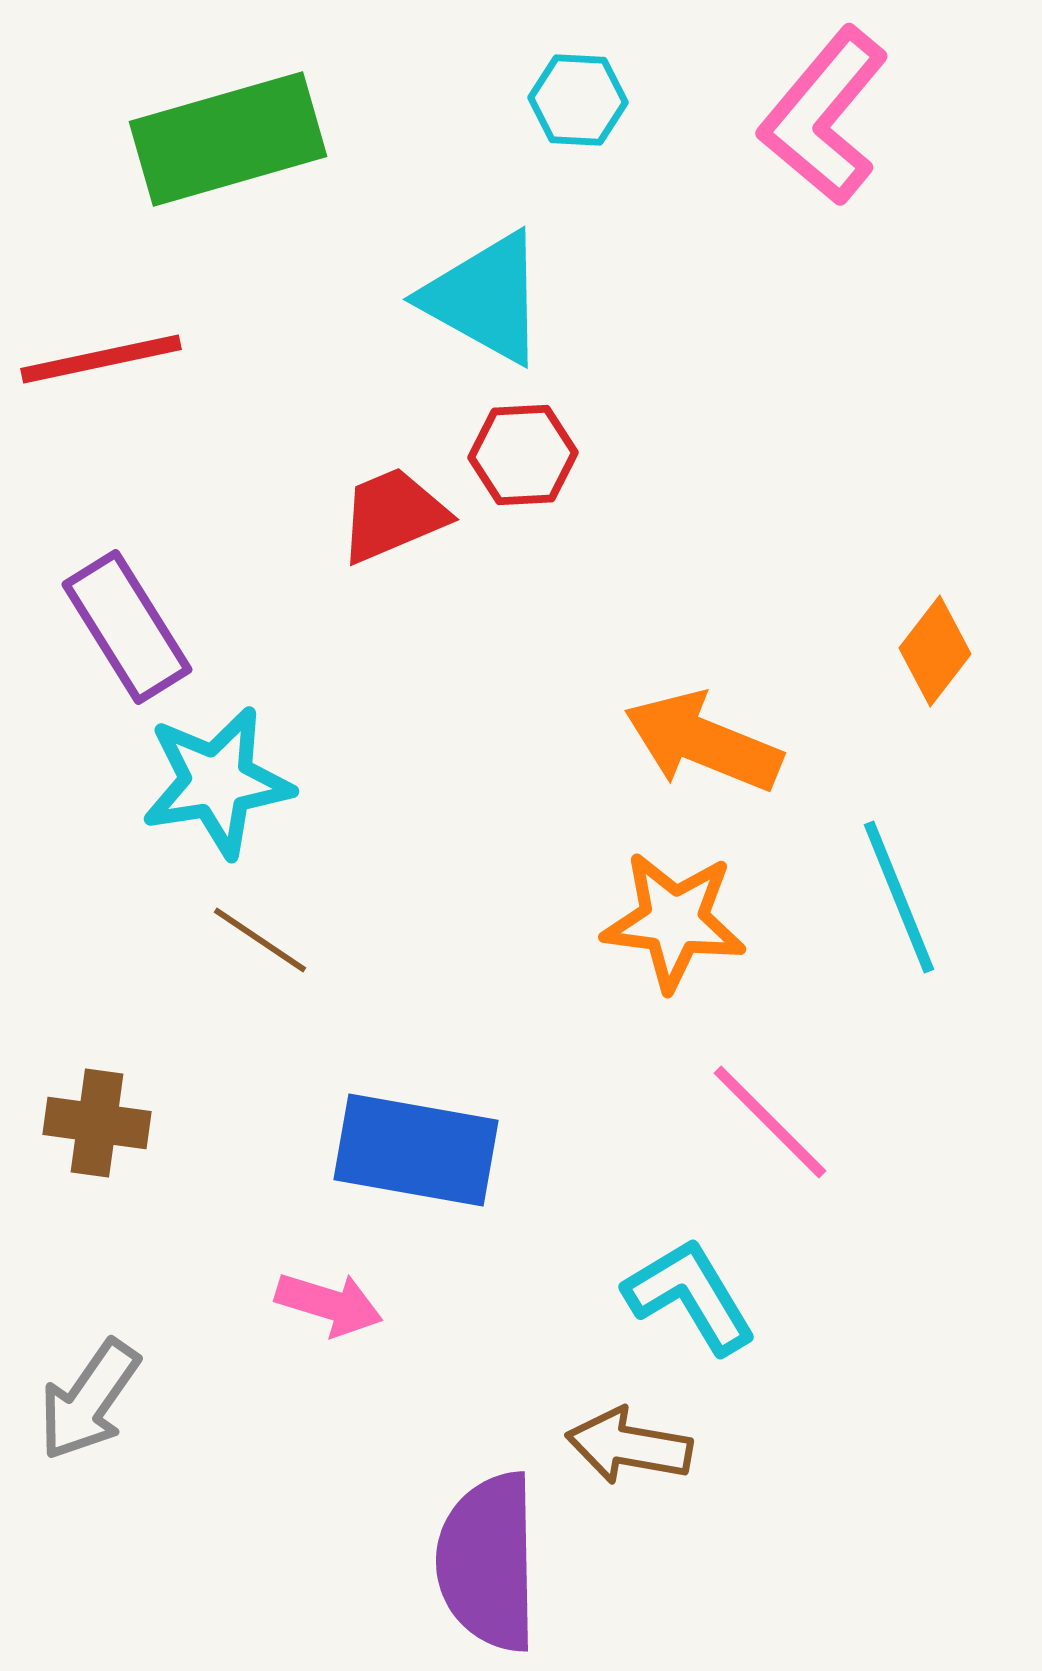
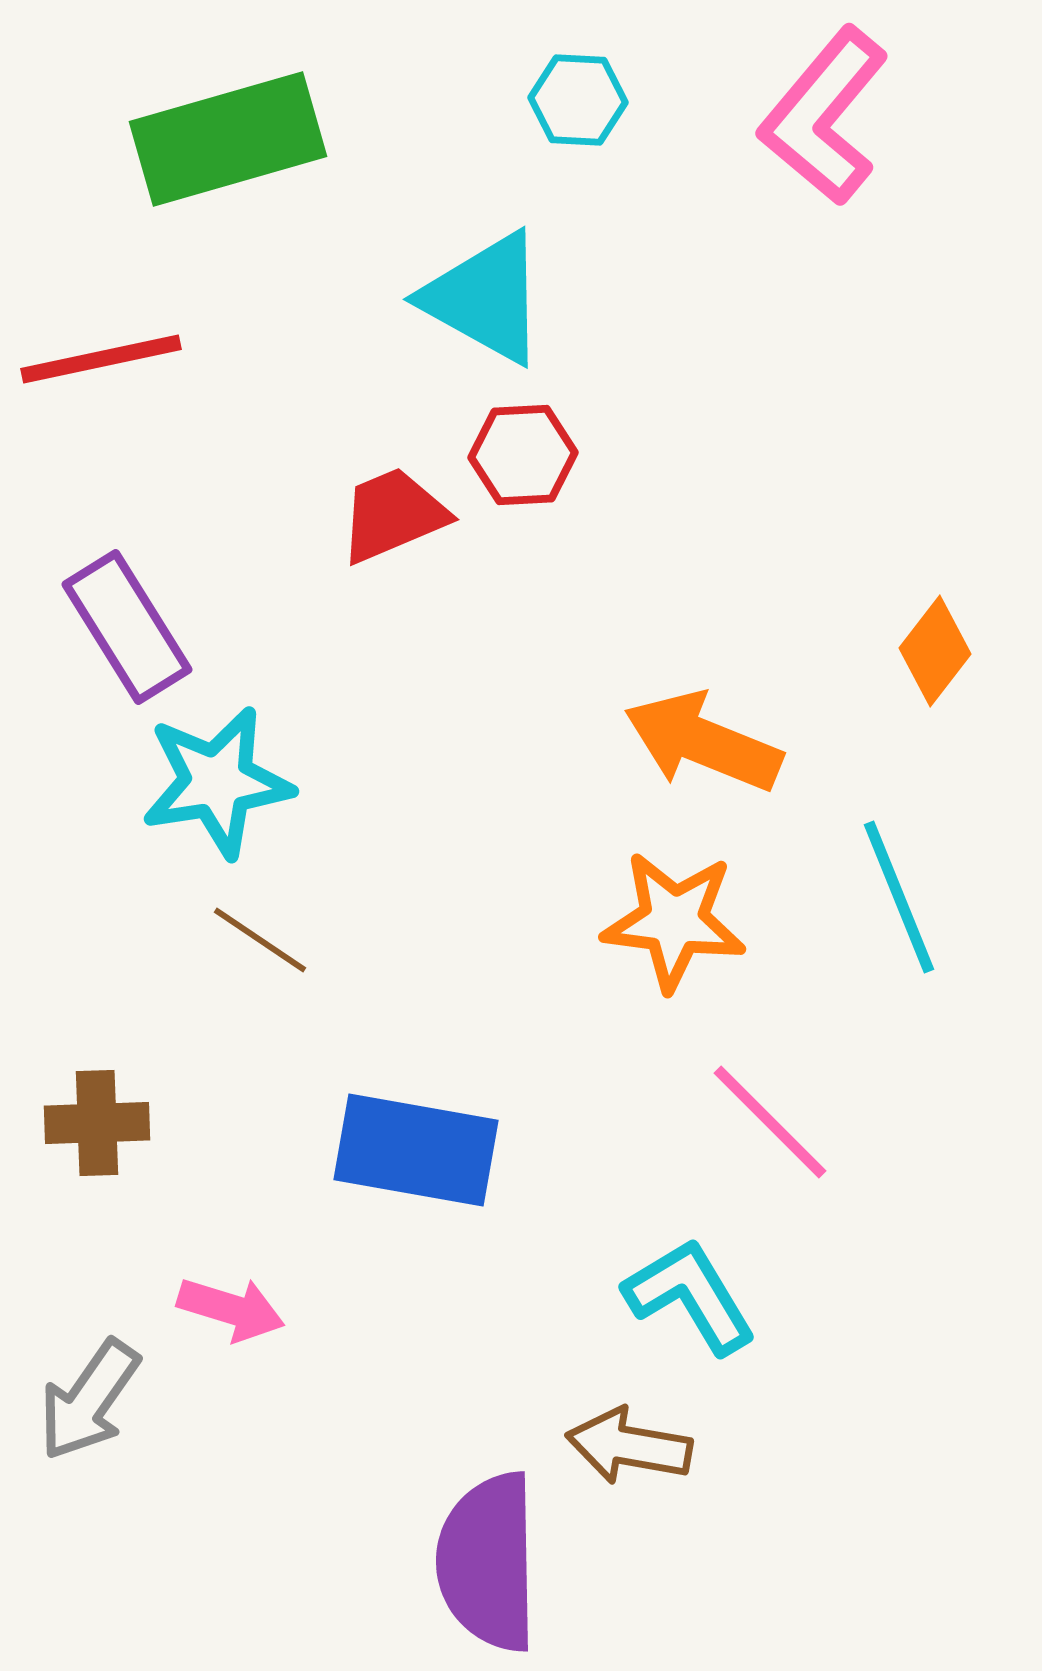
brown cross: rotated 10 degrees counterclockwise
pink arrow: moved 98 px left, 5 px down
